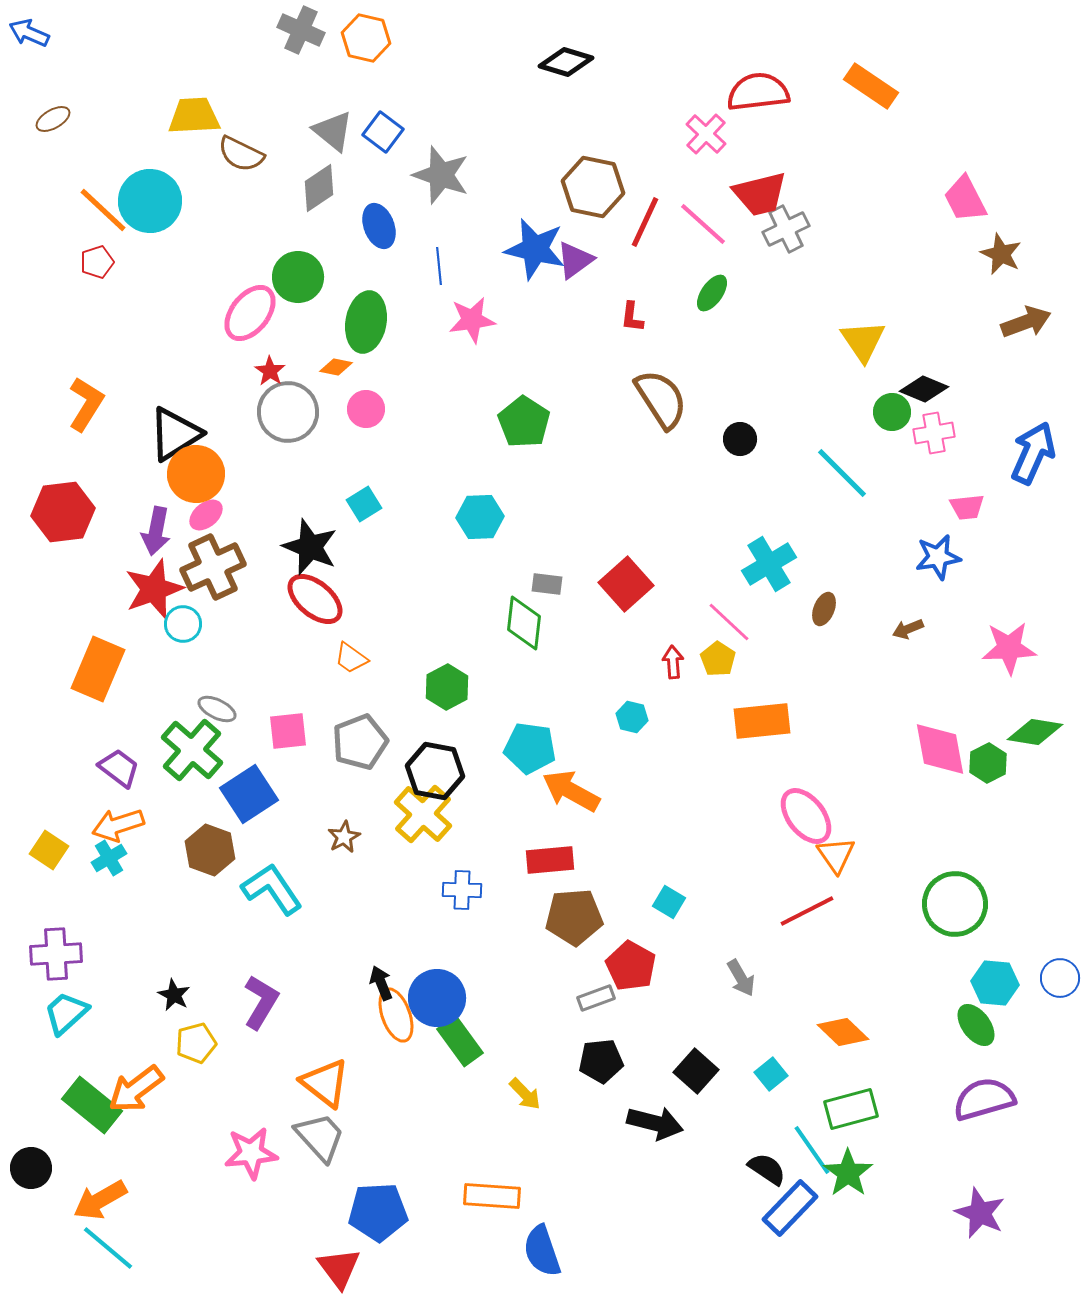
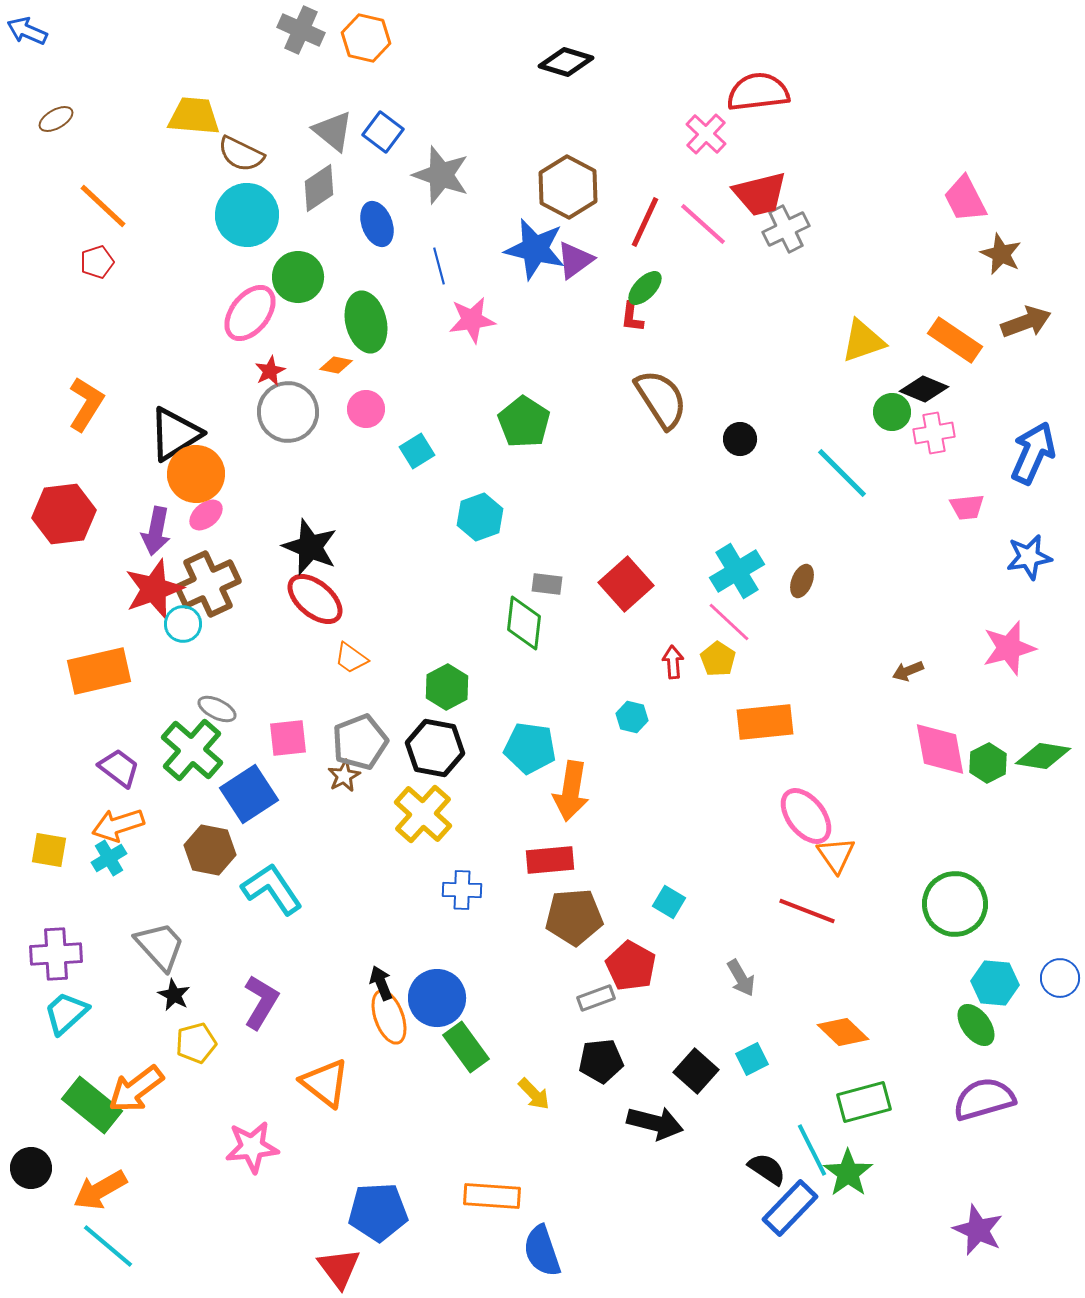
blue arrow at (29, 33): moved 2 px left, 2 px up
orange rectangle at (871, 86): moved 84 px right, 254 px down
yellow trapezoid at (194, 116): rotated 8 degrees clockwise
brown ellipse at (53, 119): moved 3 px right
brown hexagon at (593, 187): moved 25 px left; rotated 16 degrees clockwise
cyan circle at (150, 201): moved 97 px right, 14 px down
orange line at (103, 210): moved 4 px up
blue ellipse at (379, 226): moved 2 px left, 2 px up
blue line at (439, 266): rotated 9 degrees counterclockwise
green ellipse at (712, 293): moved 67 px left, 5 px up; rotated 9 degrees clockwise
green ellipse at (366, 322): rotated 24 degrees counterclockwise
yellow triangle at (863, 341): rotated 45 degrees clockwise
orange diamond at (336, 367): moved 2 px up
red star at (270, 371): rotated 12 degrees clockwise
cyan square at (364, 504): moved 53 px right, 53 px up
red hexagon at (63, 512): moved 1 px right, 2 px down
cyan hexagon at (480, 517): rotated 18 degrees counterclockwise
blue star at (938, 557): moved 91 px right
cyan cross at (769, 564): moved 32 px left, 7 px down
brown cross at (213, 567): moved 5 px left, 17 px down
brown ellipse at (824, 609): moved 22 px left, 28 px up
brown arrow at (908, 629): moved 42 px down
pink star at (1009, 648): rotated 12 degrees counterclockwise
orange rectangle at (98, 669): moved 1 px right, 2 px down; rotated 54 degrees clockwise
orange rectangle at (762, 721): moved 3 px right, 1 px down
pink square at (288, 731): moved 7 px down
green diamond at (1035, 732): moved 8 px right, 24 px down
black hexagon at (435, 771): moved 23 px up
orange arrow at (571, 791): rotated 110 degrees counterclockwise
brown star at (344, 837): moved 61 px up
yellow square at (49, 850): rotated 24 degrees counterclockwise
brown hexagon at (210, 850): rotated 9 degrees counterclockwise
red line at (807, 911): rotated 48 degrees clockwise
orange ellipse at (396, 1015): moved 7 px left, 2 px down
green rectangle at (460, 1041): moved 6 px right, 6 px down
cyan square at (771, 1074): moved 19 px left, 15 px up; rotated 12 degrees clockwise
yellow arrow at (525, 1094): moved 9 px right
green rectangle at (851, 1109): moved 13 px right, 7 px up
gray trapezoid at (320, 1137): moved 160 px left, 191 px up
cyan line at (812, 1150): rotated 8 degrees clockwise
pink star at (251, 1153): moved 1 px right, 6 px up
orange arrow at (100, 1200): moved 10 px up
purple star at (980, 1213): moved 2 px left, 17 px down
cyan line at (108, 1248): moved 2 px up
